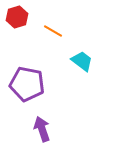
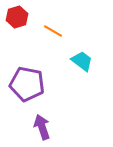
purple arrow: moved 2 px up
